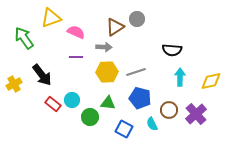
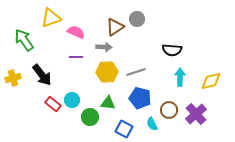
green arrow: moved 2 px down
yellow cross: moved 1 px left, 6 px up; rotated 14 degrees clockwise
